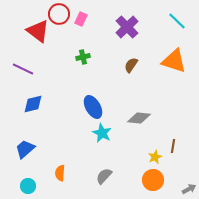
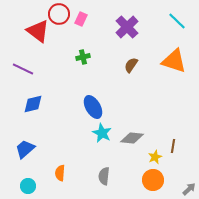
gray diamond: moved 7 px left, 20 px down
gray semicircle: rotated 36 degrees counterclockwise
gray arrow: rotated 16 degrees counterclockwise
